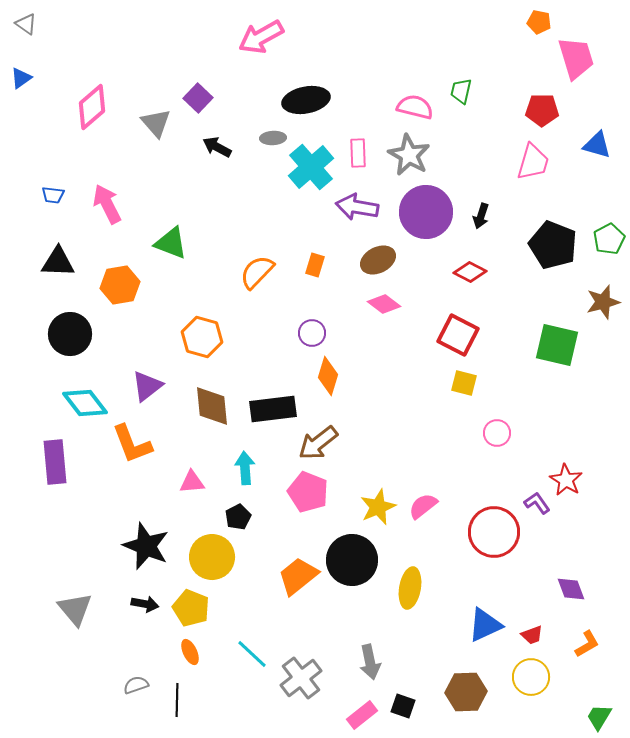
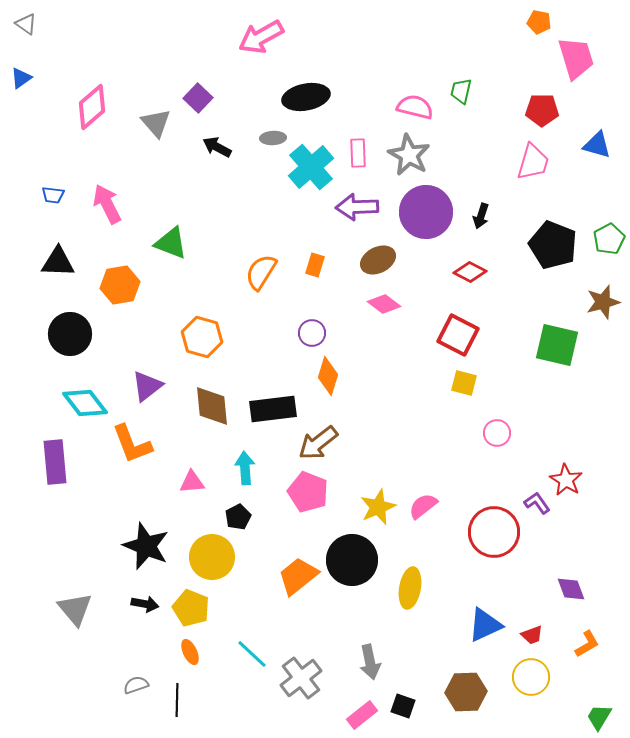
black ellipse at (306, 100): moved 3 px up
purple arrow at (357, 207): rotated 12 degrees counterclockwise
orange semicircle at (257, 272): moved 4 px right; rotated 12 degrees counterclockwise
